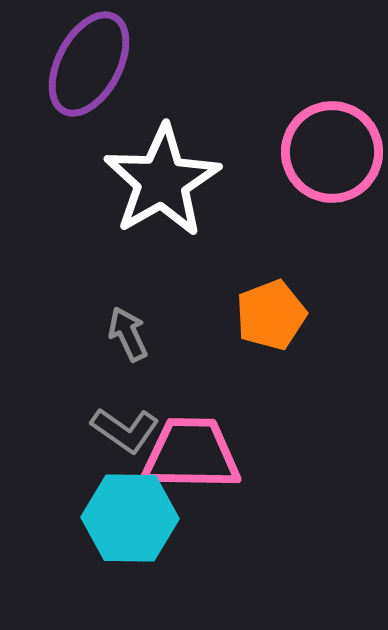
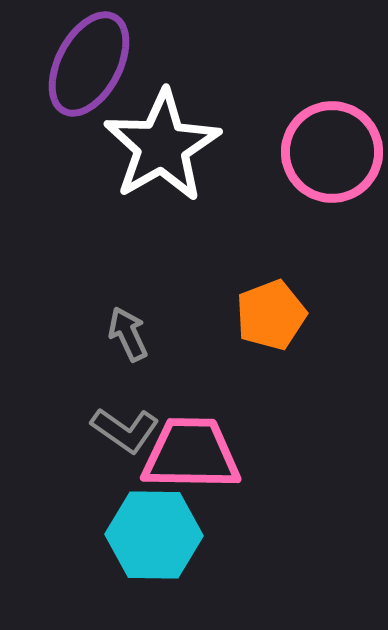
white star: moved 35 px up
cyan hexagon: moved 24 px right, 17 px down
